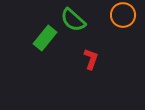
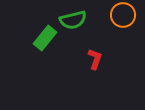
green semicircle: rotated 56 degrees counterclockwise
red L-shape: moved 4 px right
